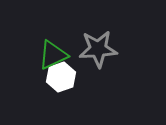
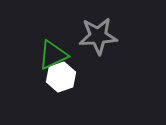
gray star: moved 13 px up
